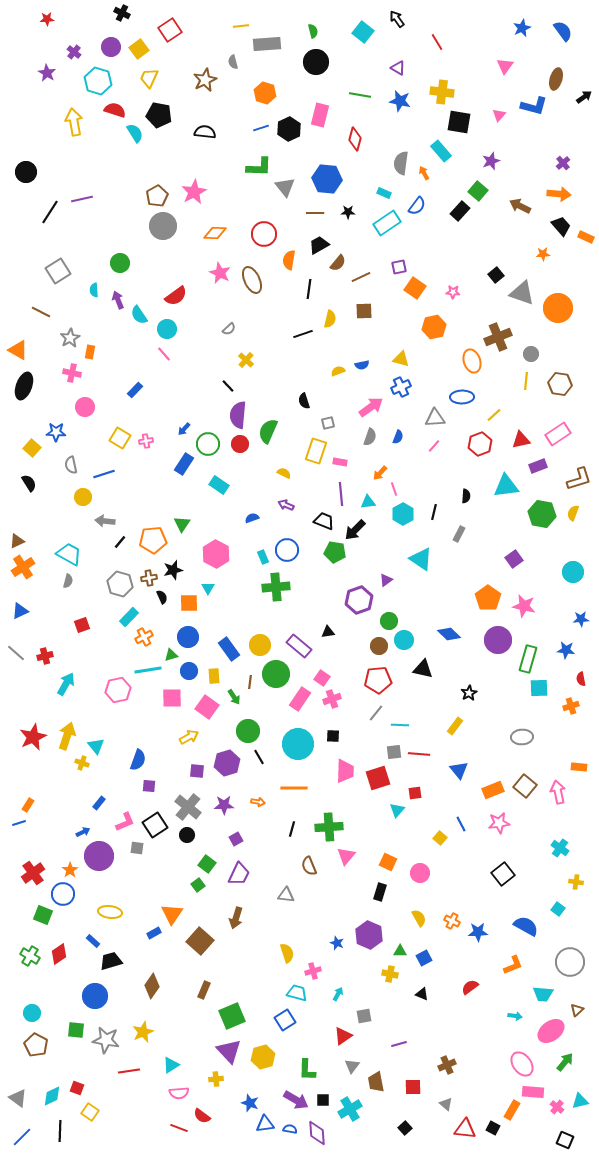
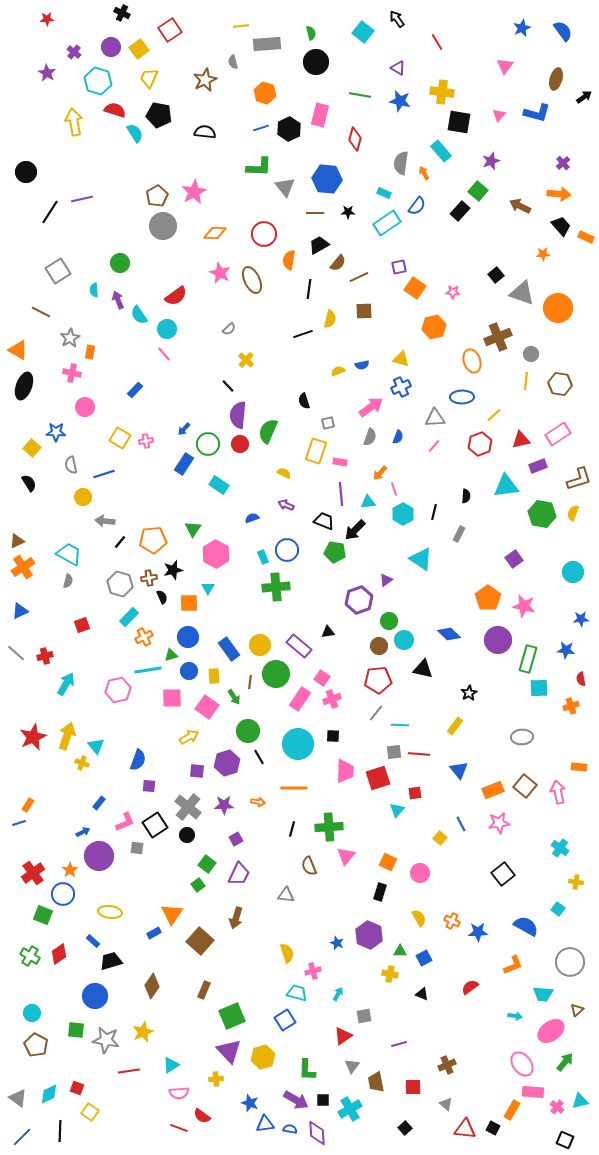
green semicircle at (313, 31): moved 2 px left, 2 px down
blue L-shape at (534, 106): moved 3 px right, 7 px down
brown line at (361, 277): moved 2 px left
green triangle at (182, 524): moved 11 px right, 5 px down
cyan diamond at (52, 1096): moved 3 px left, 2 px up
